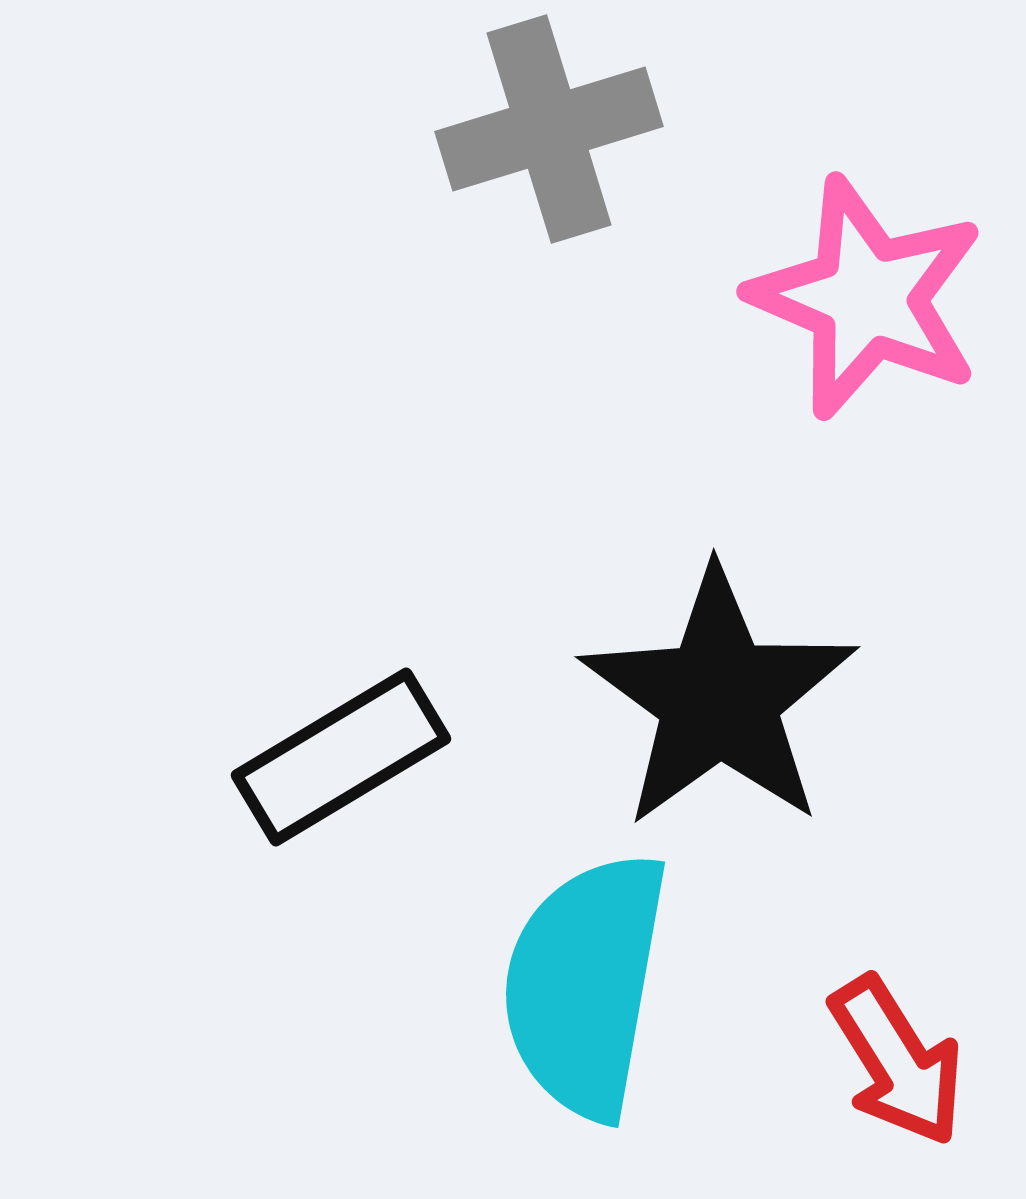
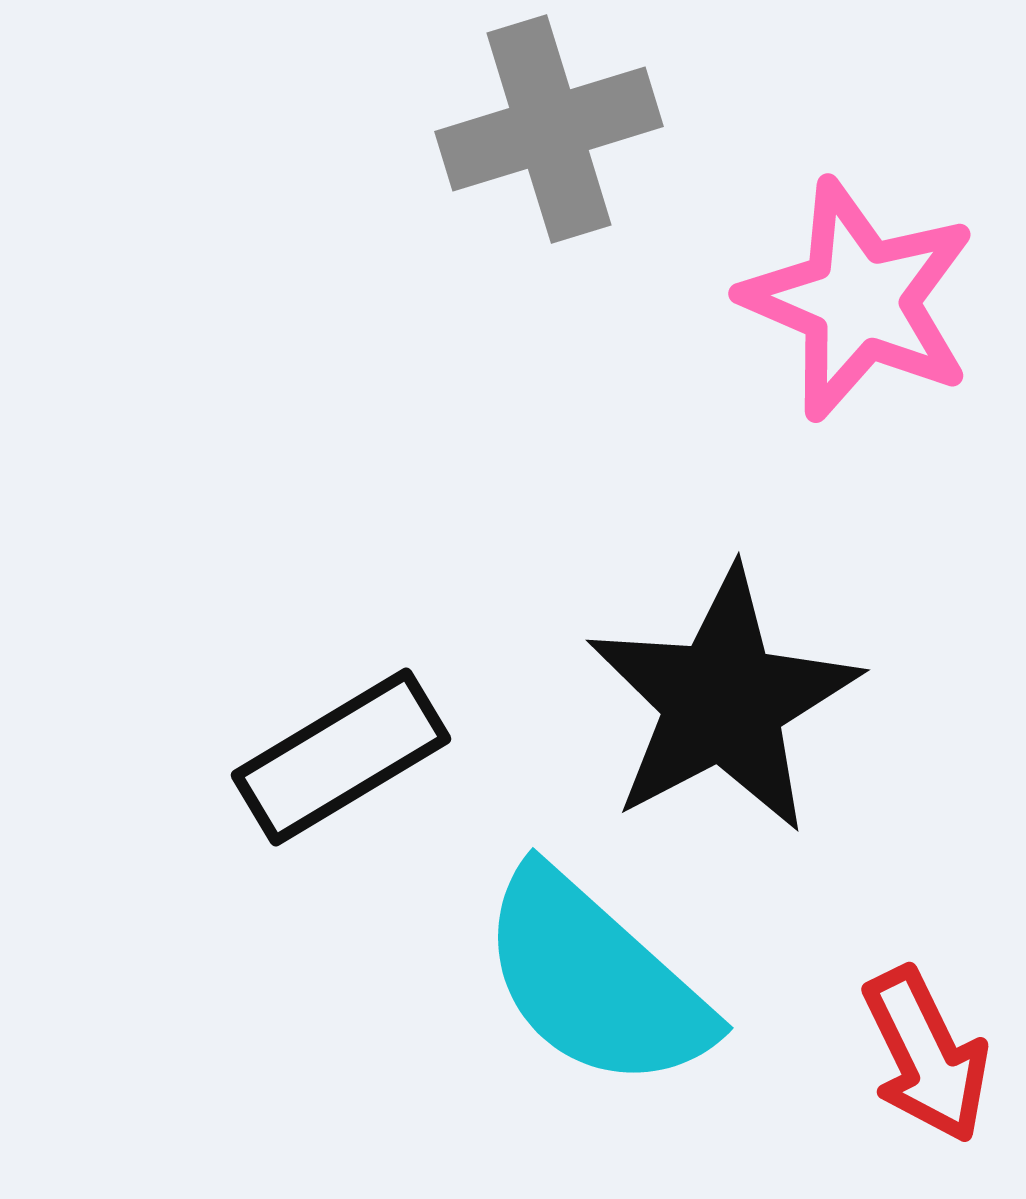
pink star: moved 8 px left, 2 px down
black star: moved 4 px right, 3 px down; rotated 8 degrees clockwise
cyan semicircle: moved 10 px right, 5 px up; rotated 58 degrees counterclockwise
red arrow: moved 29 px right, 6 px up; rotated 6 degrees clockwise
